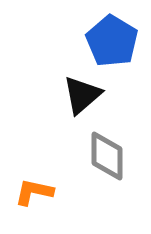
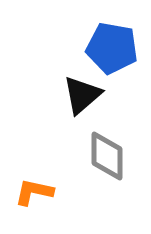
blue pentagon: moved 7 px down; rotated 21 degrees counterclockwise
